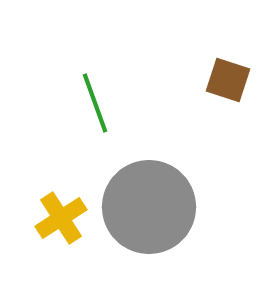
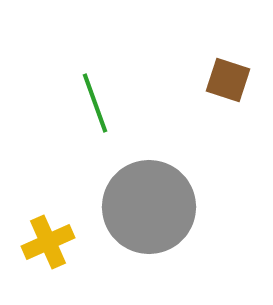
yellow cross: moved 13 px left, 24 px down; rotated 9 degrees clockwise
